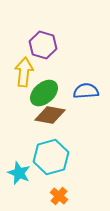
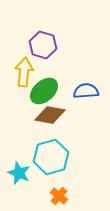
green ellipse: moved 2 px up
